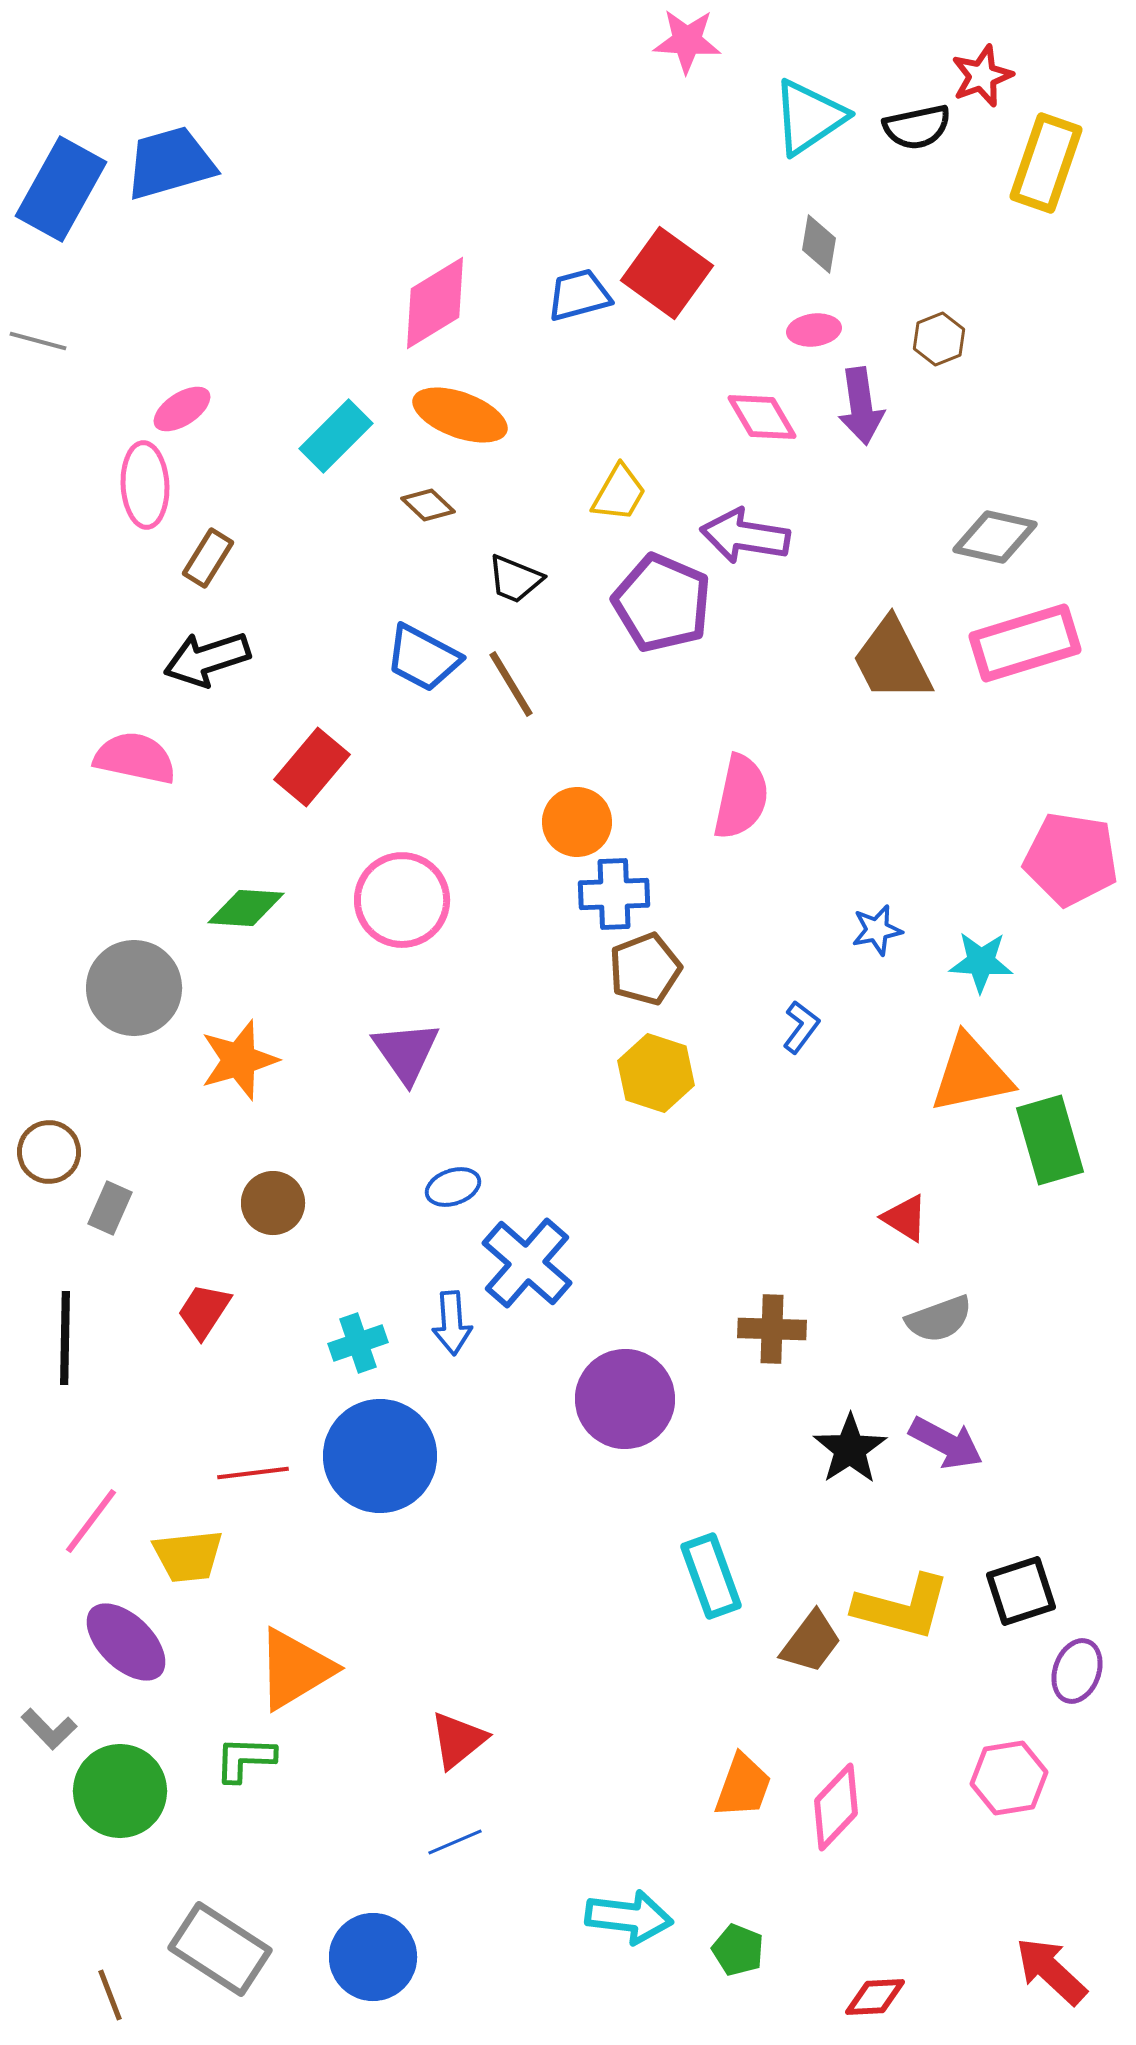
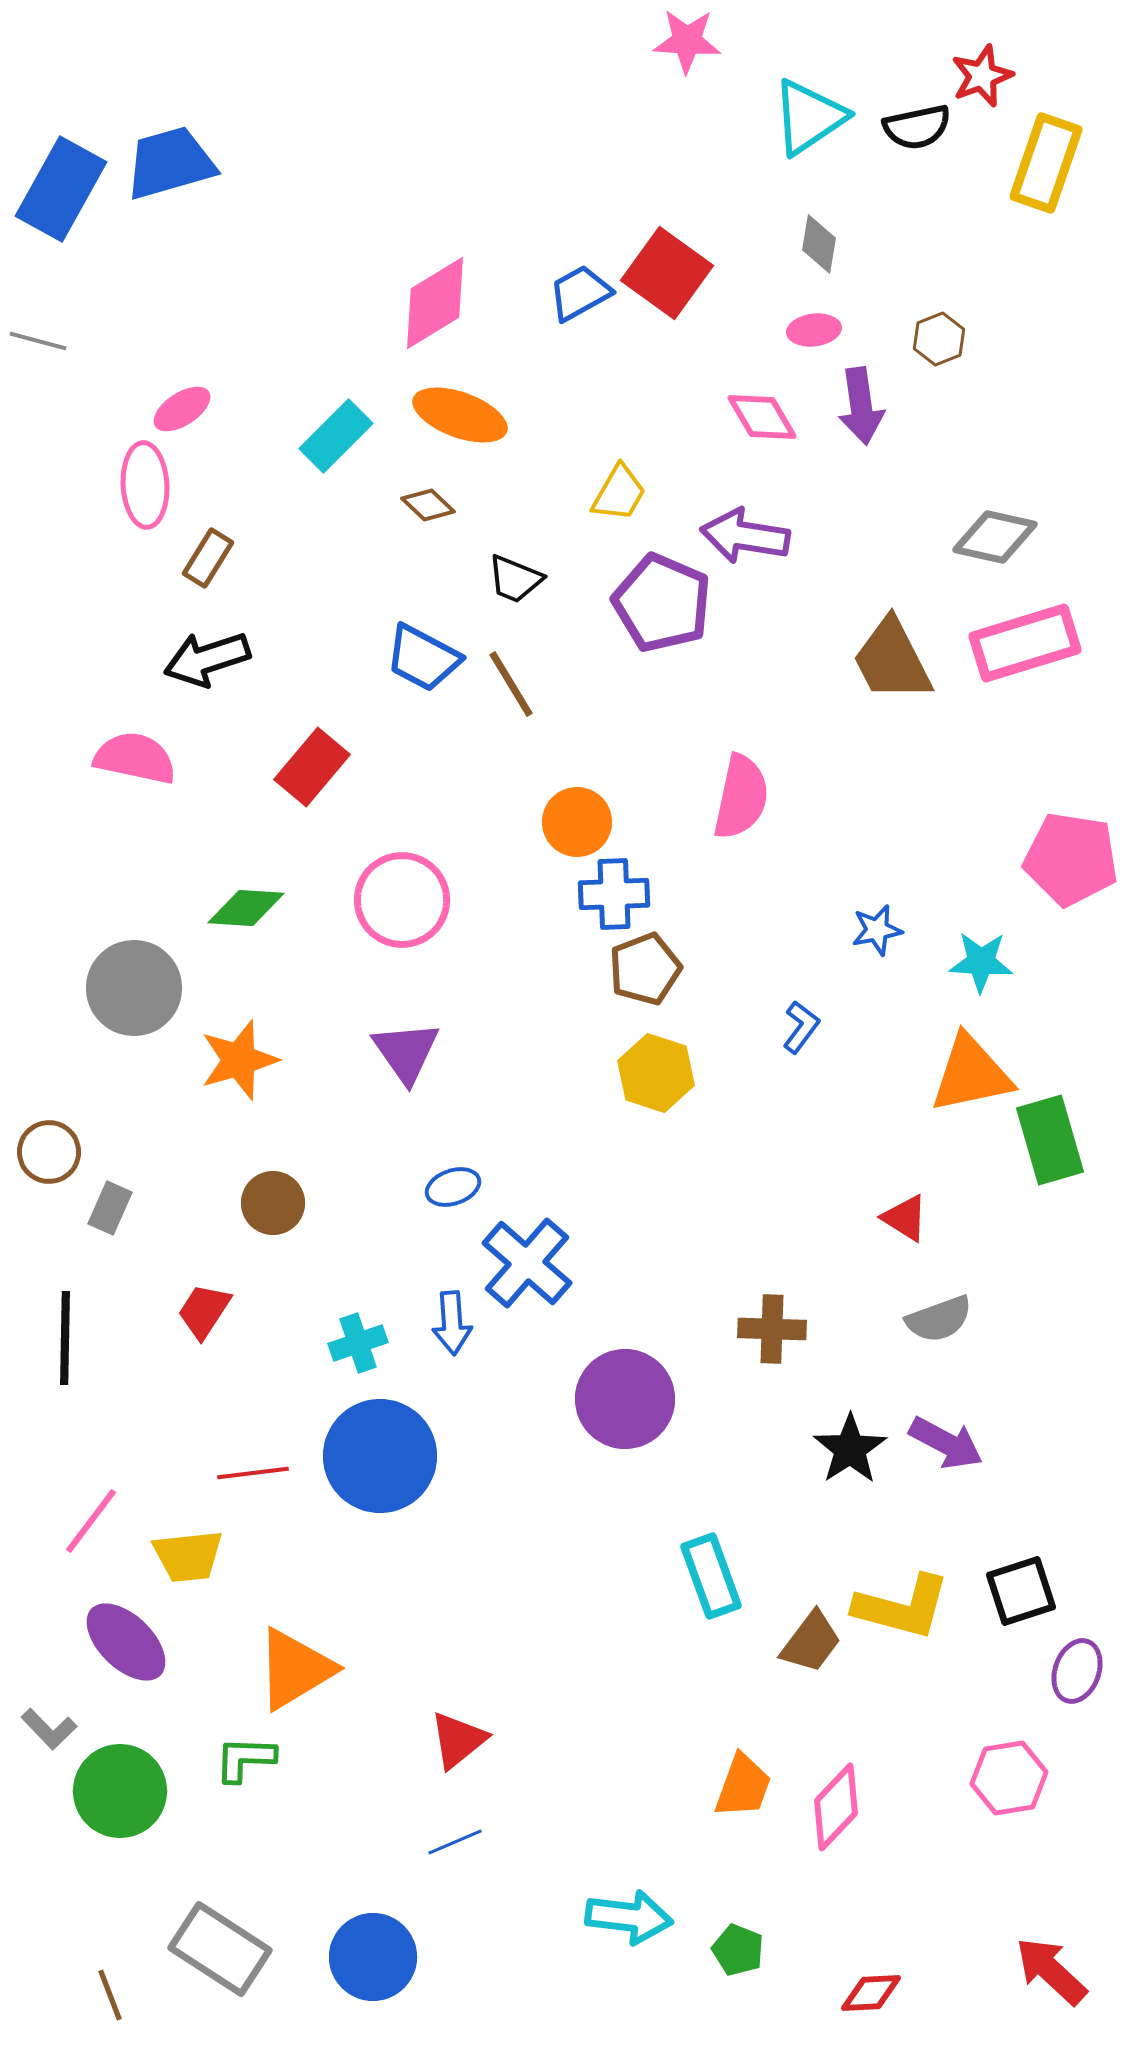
blue trapezoid at (579, 295): moved 1 px right, 2 px up; rotated 14 degrees counterclockwise
red diamond at (875, 1997): moved 4 px left, 4 px up
